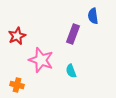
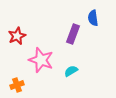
blue semicircle: moved 2 px down
cyan semicircle: rotated 80 degrees clockwise
orange cross: rotated 32 degrees counterclockwise
